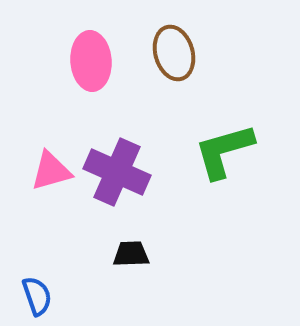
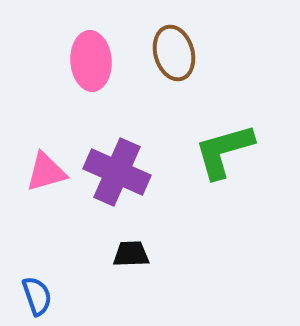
pink triangle: moved 5 px left, 1 px down
